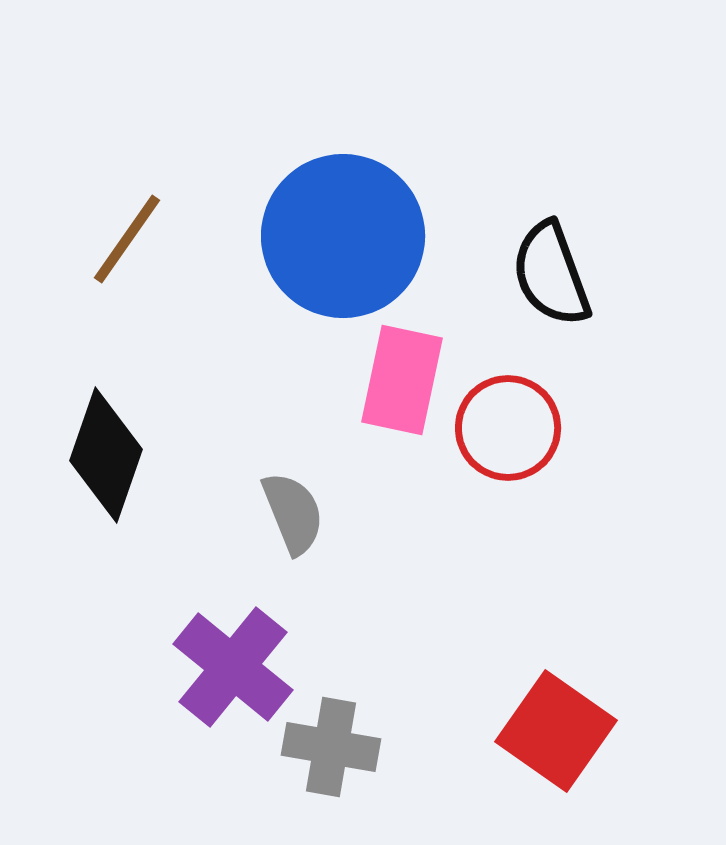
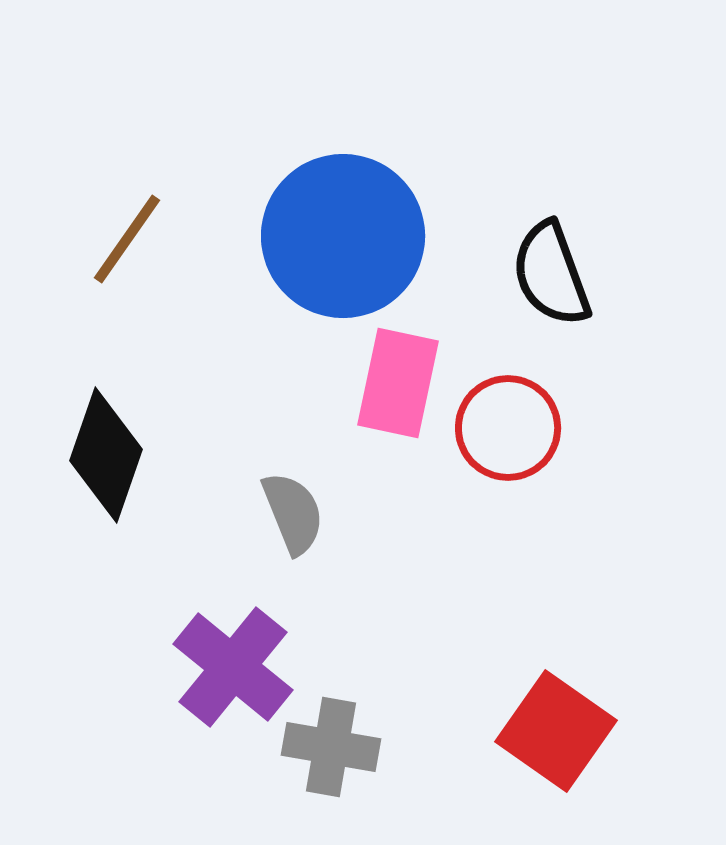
pink rectangle: moved 4 px left, 3 px down
